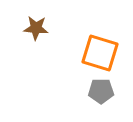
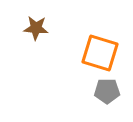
gray pentagon: moved 6 px right
